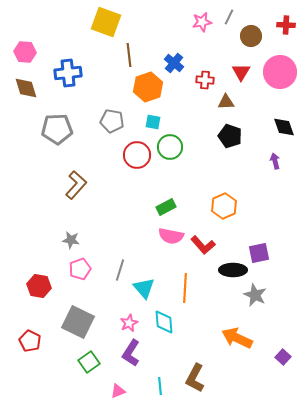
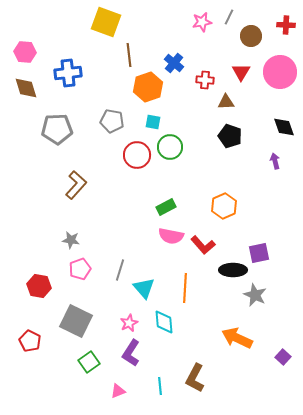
gray square at (78, 322): moved 2 px left, 1 px up
